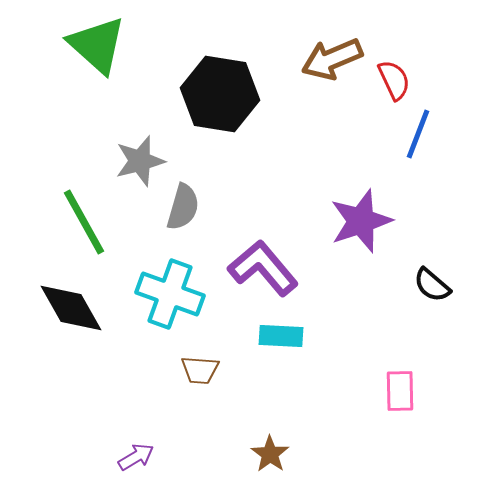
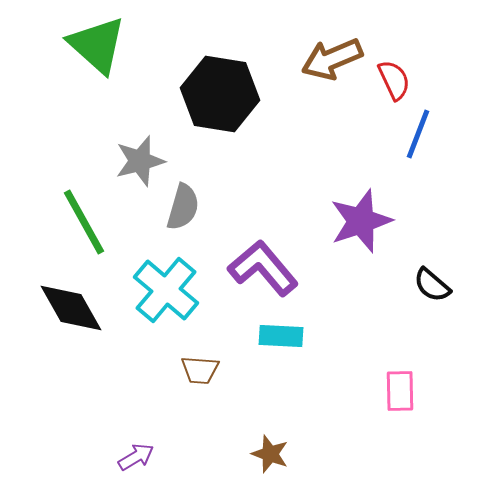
cyan cross: moved 4 px left, 4 px up; rotated 20 degrees clockwise
brown star: rotated 15 degrees counterclockwise
